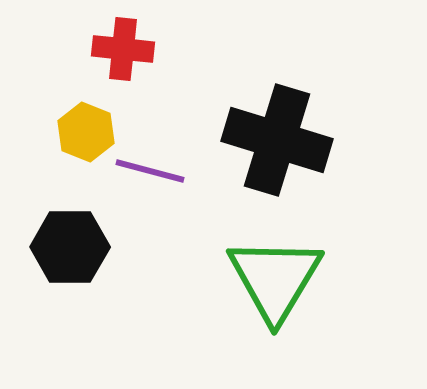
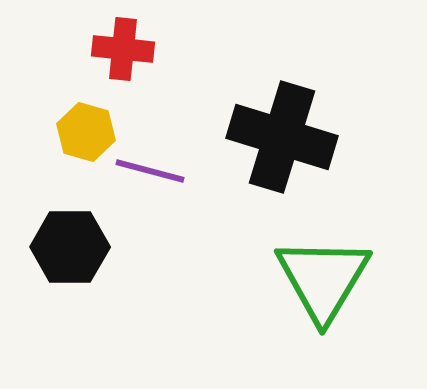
yellow hexagon: rotated 6 degrees counterclockwise
black cross: moved 5 px right, 3 px up
green triangle: moved 48 px right
